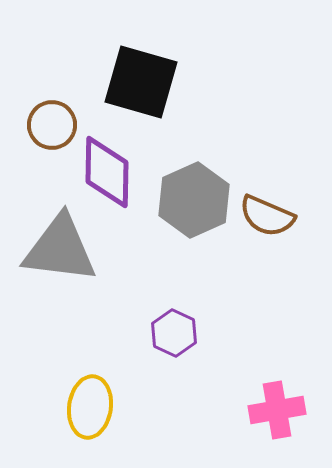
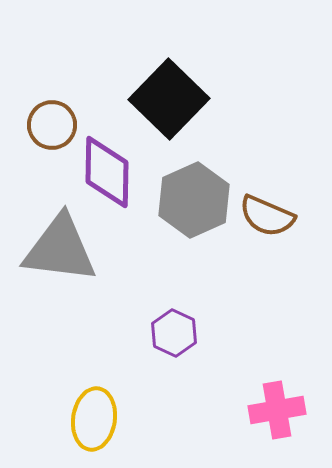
black square: moved 28 px right, 17 px down; rotated 28 degrees clockwise
yellow ellipse: moved 4 px right, 12 px down
